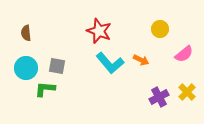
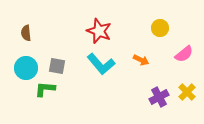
yellow circle: moved 1 px up
cyan L-shape: moved 9 px left, 1 px down
